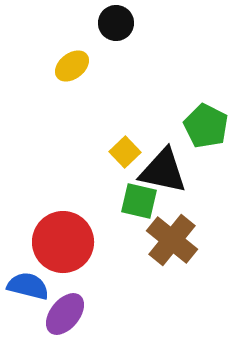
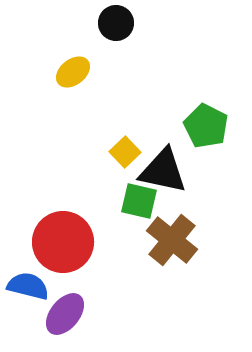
yellow ellipse: moved 1 px right, 6 px down
